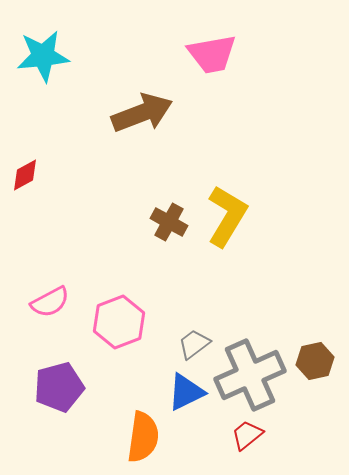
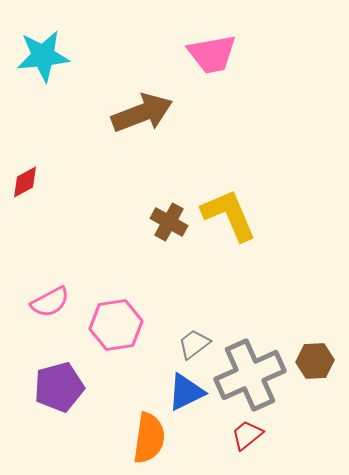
red diamond: moved 7 px down
yellow L-shape: moved 2 px right, 1 px up; rotated 54 degrees counterclockwise
pink hexagon: moved 3 px left, 3 px down; rotated 12 degrees clockwise
brown hexagon: rotated 9 degrees clockwise
orange semicircle: moved 6 px right, 1 px down
